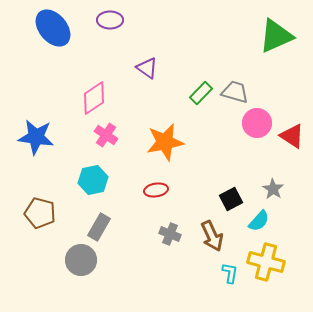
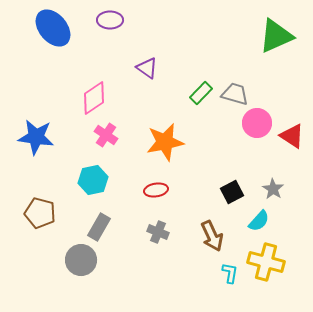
gray trapezoid: moved 2 px down
black square: moved 1 px right, 7 px up
gray cross: moved 12 px left, 2 px up
